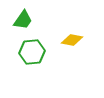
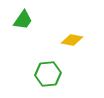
green hexagon: moved 16 px right, 22 px down
